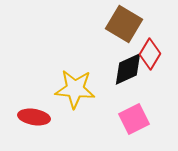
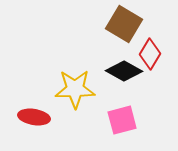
black diamond: moved 4 px left, 2 px down; rotated 54 degrees clockwise
yellow star: rotated 6 degrees counterclockwise
pink square: moved 12 px left, 1 px down; rotated 12 degrees clockwise
